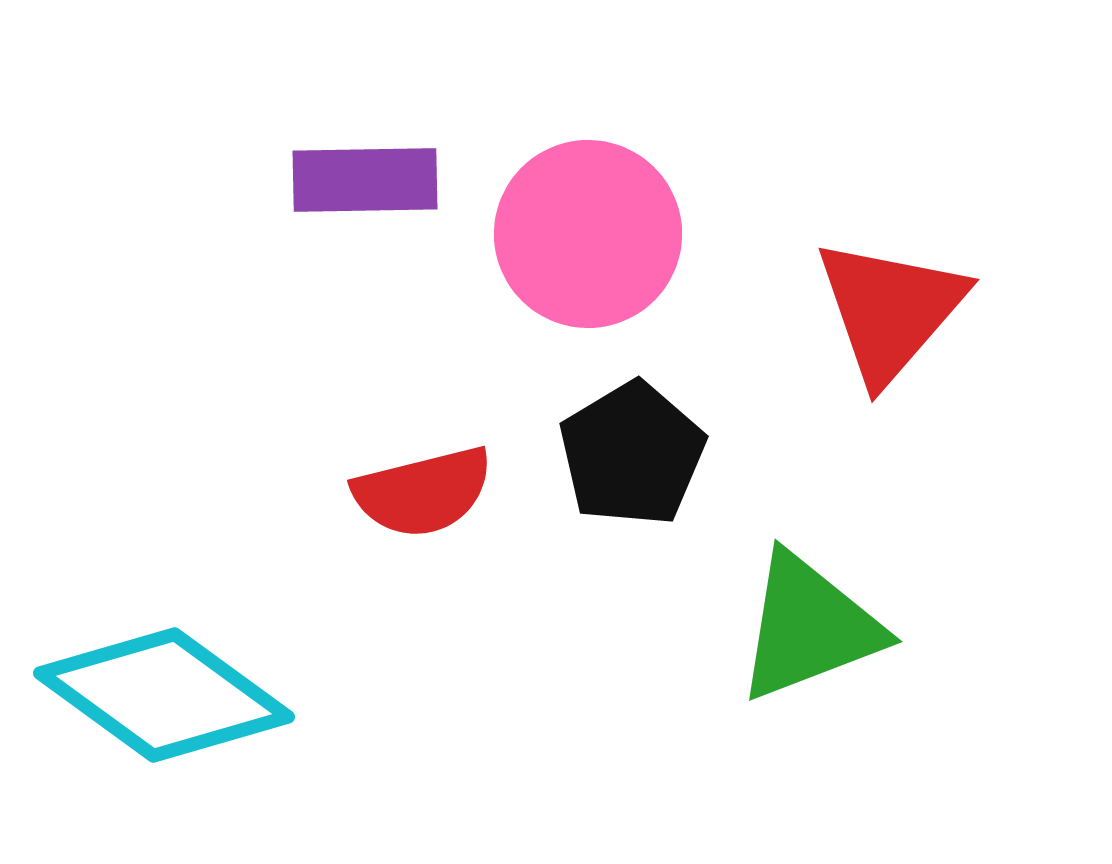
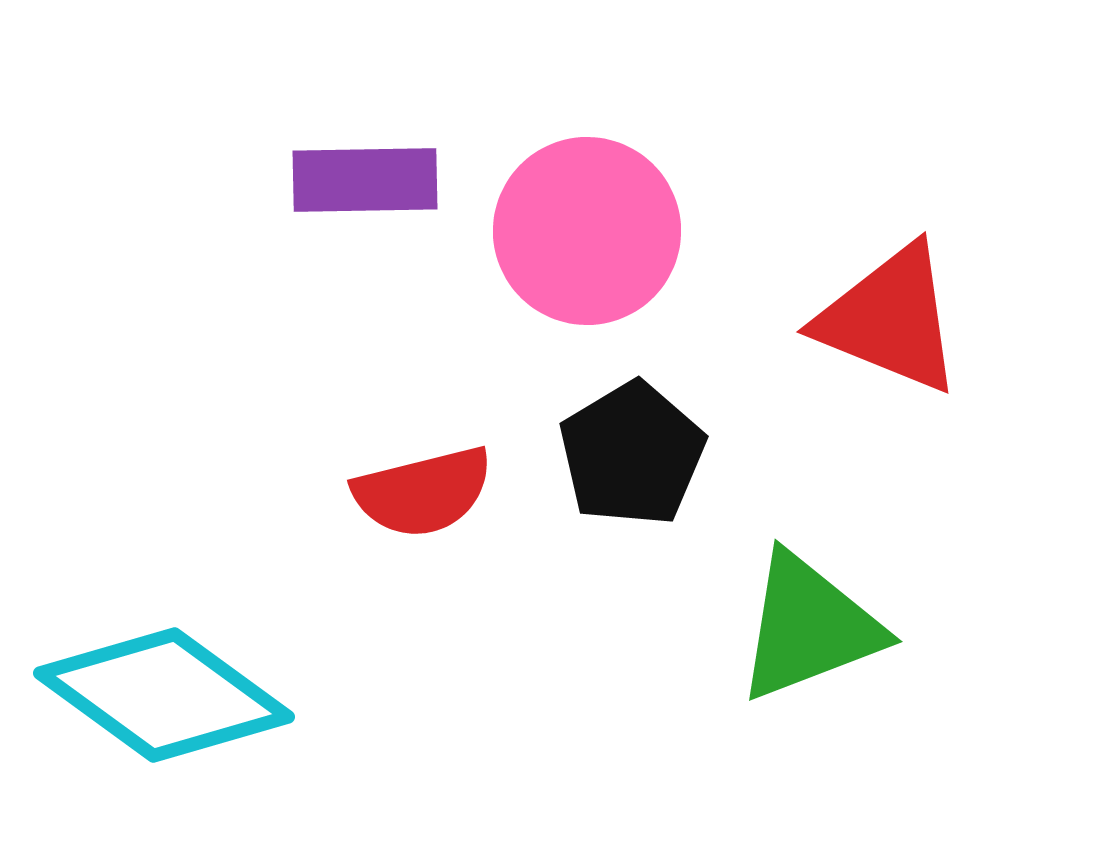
pink circle: moved 1 px left, 3 px up
red triangle: moved 9 px down; rotated 49 degrees counterclockwise
